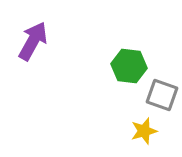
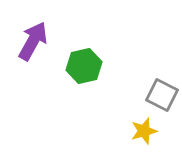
green hexagon: moved 45 px left; rotated 20 degrees counterclockwise
gray square: rotated 8 degrees clockwise
